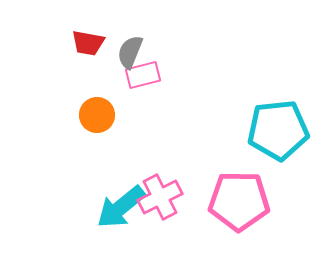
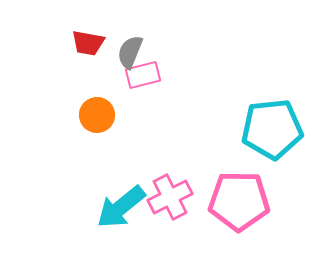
cyan pentagon: moved 6 px left, 1 px up
pink cross: moved 10 px right
